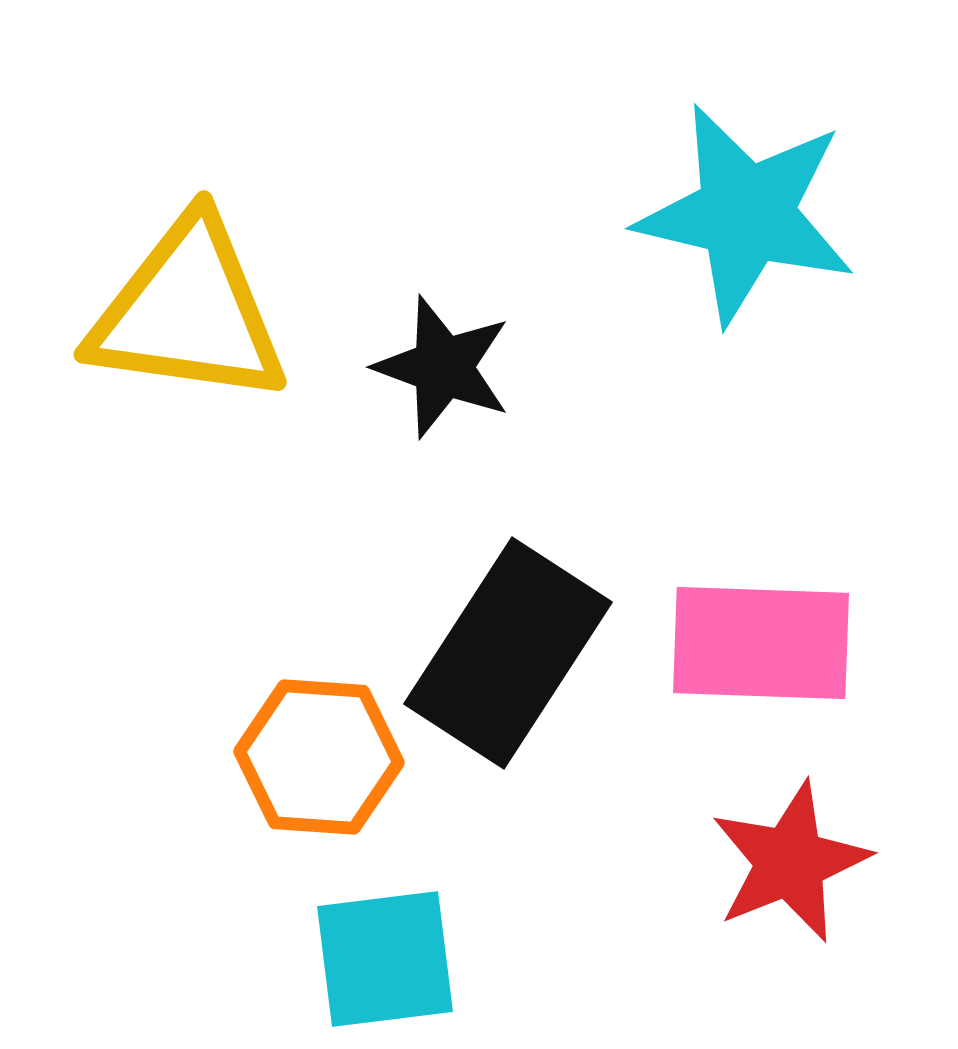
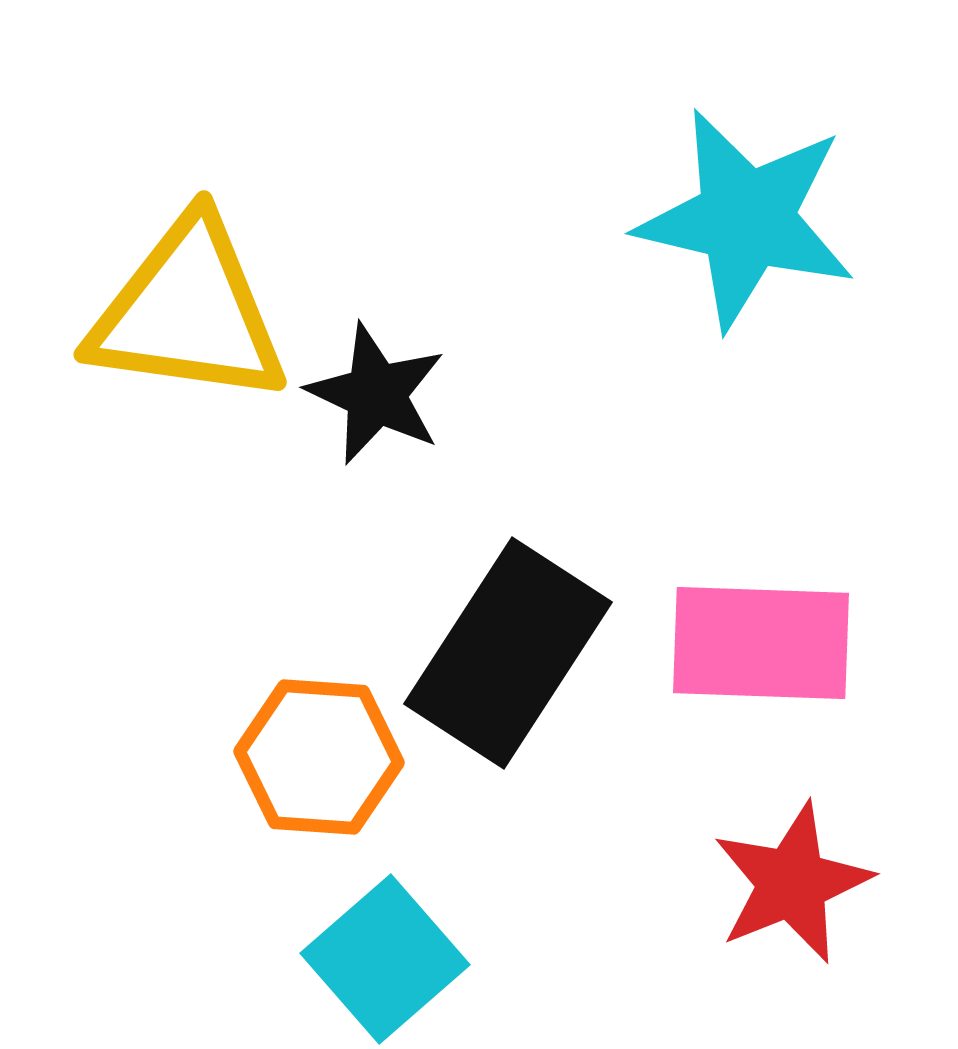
cyan star: moved 5 px down
black star: moved 67 px left, 27 px down; rotated 5 degrees clockwise
red star: moved 2 px right, 21 px down
cyan square: rotated 34 degrees counterclockwise
